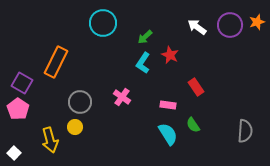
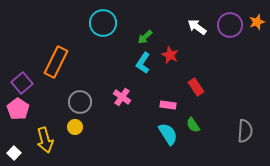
purple square: rotated 20 degrees clockwise
yellow arrow: moved 5 px left
